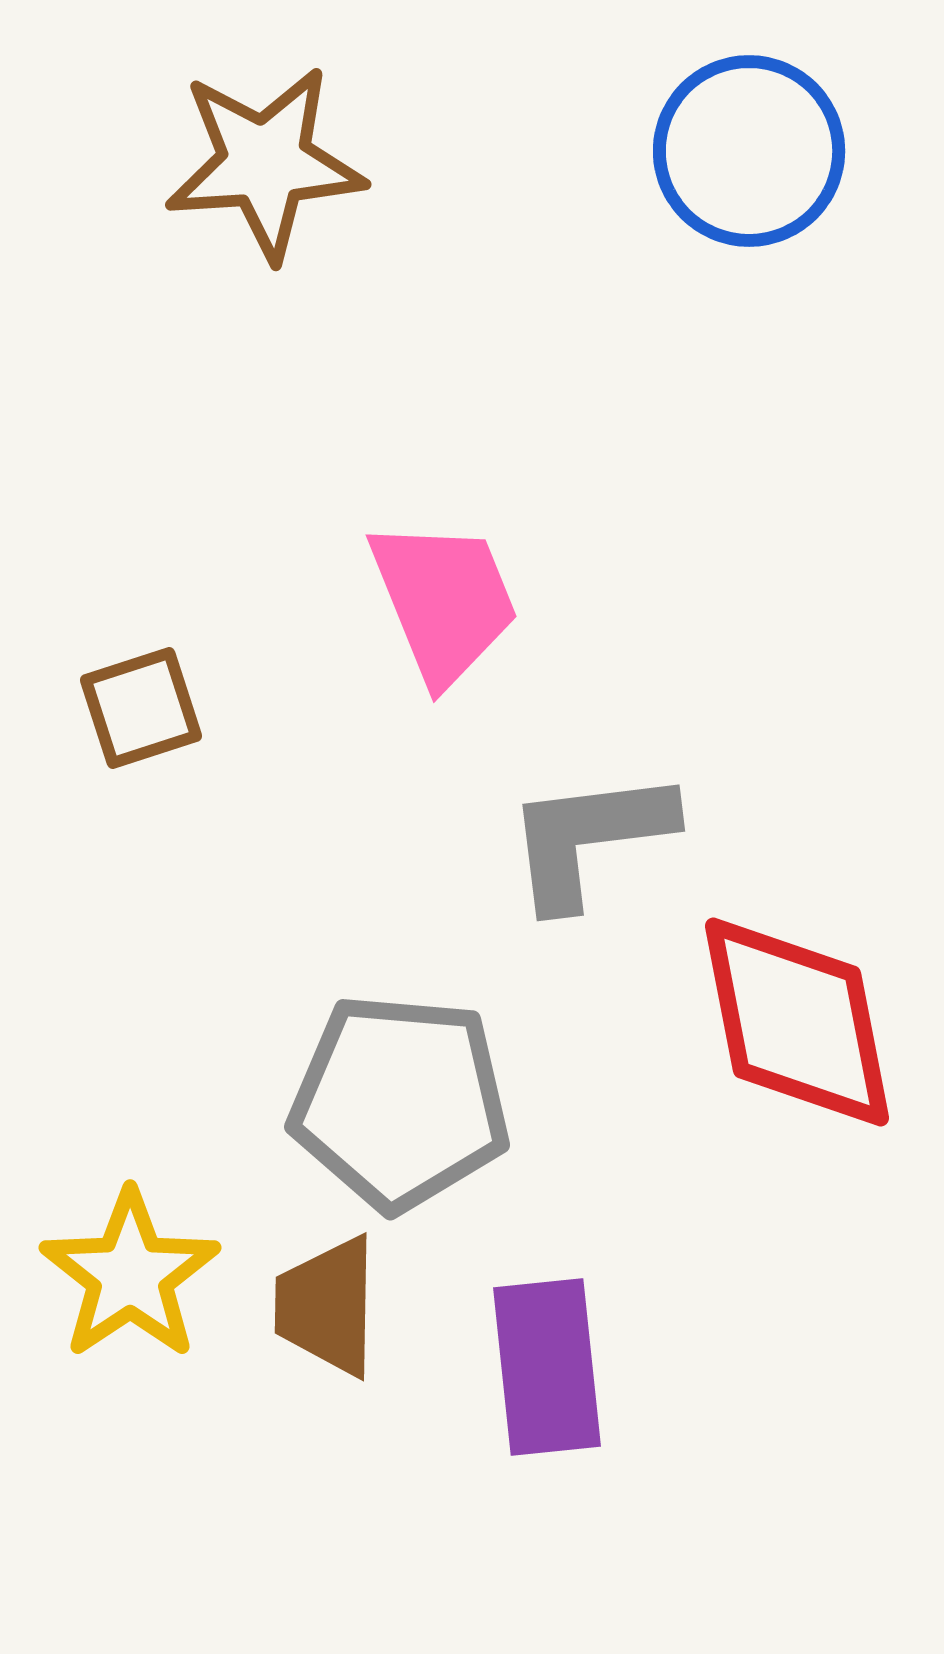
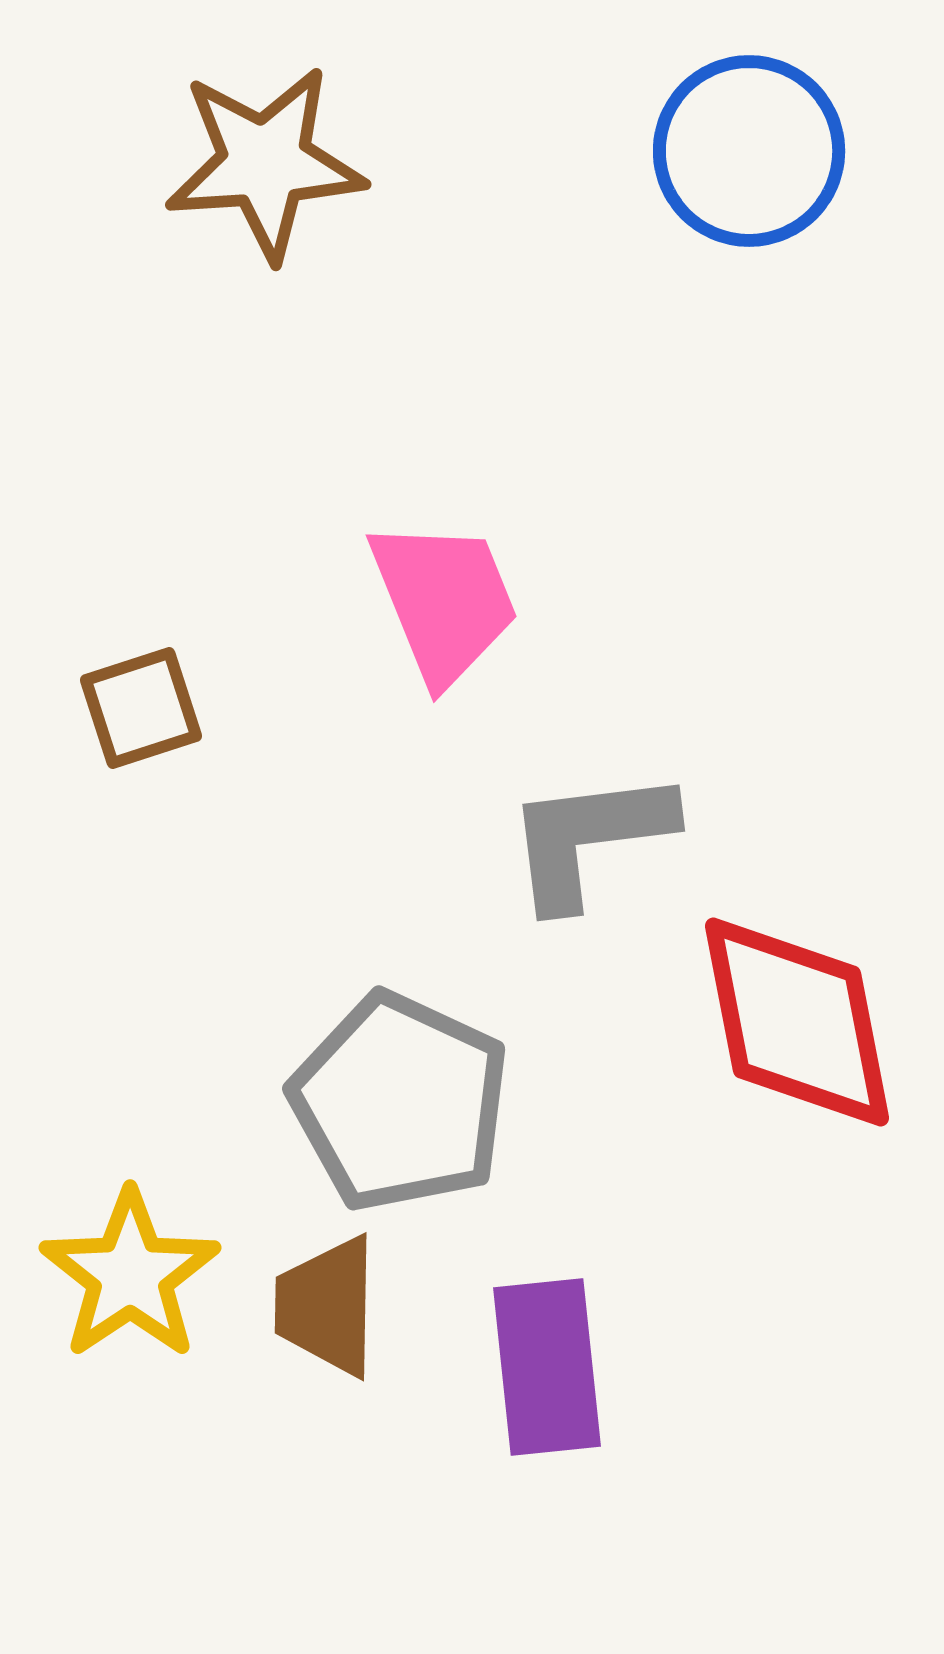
gray pentagon: rotated 20 degrees clockwise
